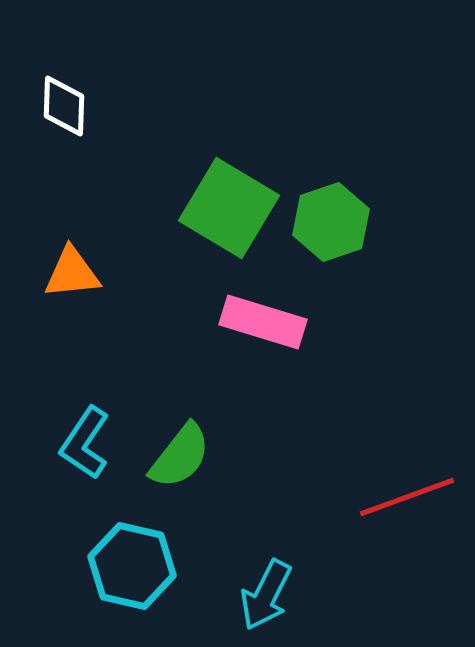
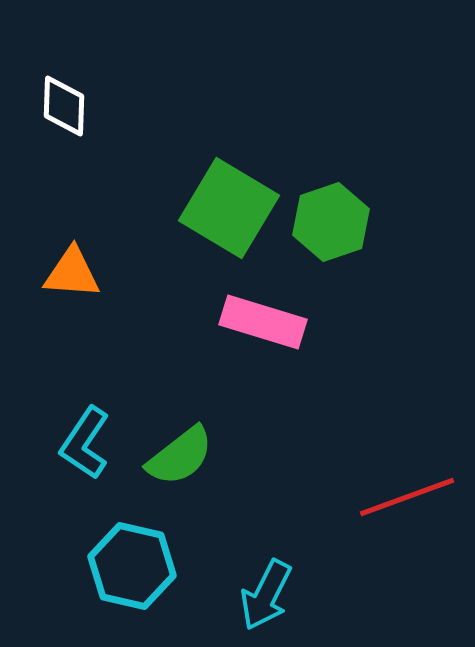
orange triangle: rotated 10 degrees clockwise
green semicircle: rotated 14 degrees clockwise
